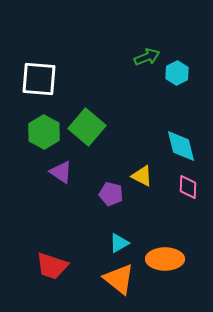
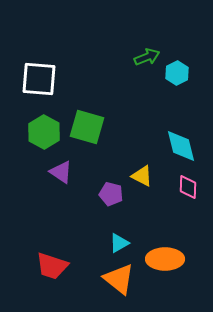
green square: rotated 24 degrees counterclockwise
